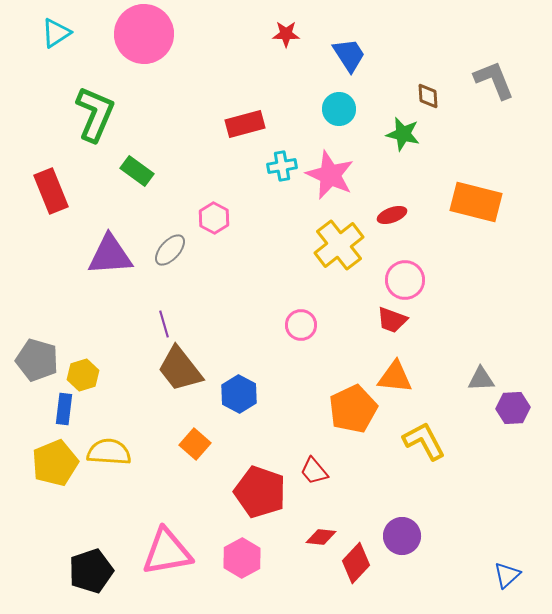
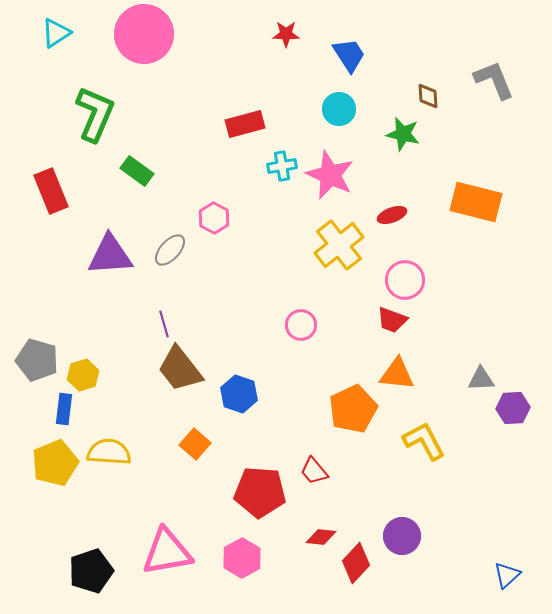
orange triangle at (395, 377): moved 2 px right, 3 px up
blue hexagon at (239, 394): rotated 9 degrees counterclockwise
red pentagon at (260, 492): rotated 15 degrees counterclockwise
